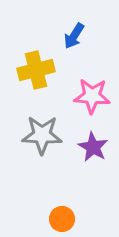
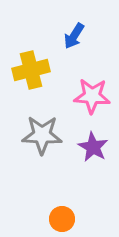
yellow cross: moved 5 px left
